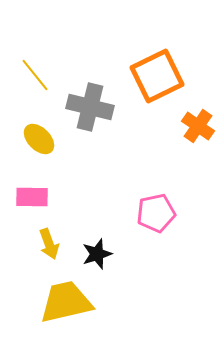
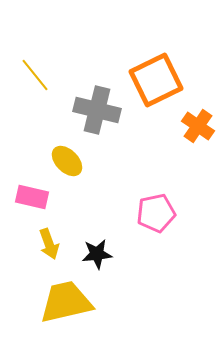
orange square: moved 1 px left, 4 px down
gray cross: moved 7 px right, 3 px down
yellow ellipse: moved 28 px right, 22 px down
pink rectangle: rotated 12 degrees clockwise
black star: rotated 12 degrees clockwise
